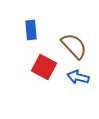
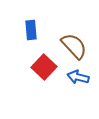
red square: rotated 15 degrees clockwise
